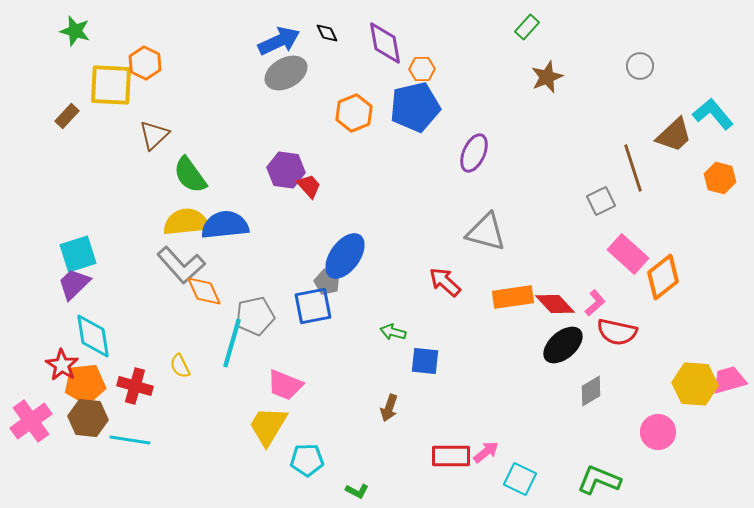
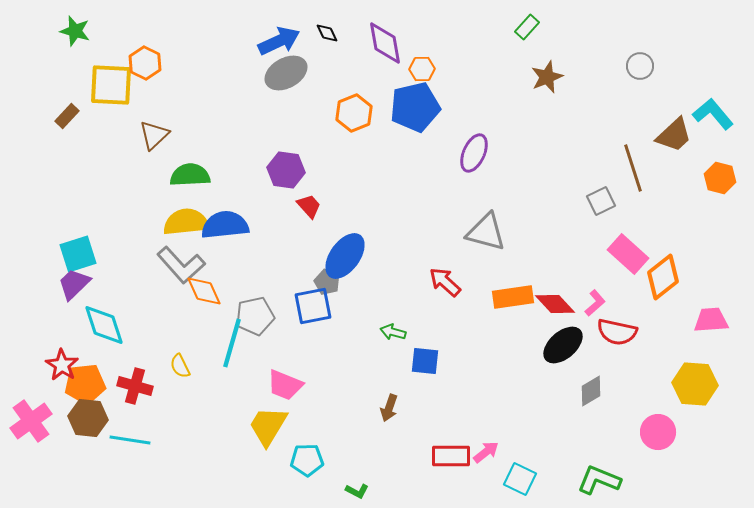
green semicircle at (190, 175): rotated 123 degrees clockwise
red trapezoid at (309, 186): moved 20 px down
cyan diamond at (93, 336): moved 11 px right, 11 px up; rotated 9 degrees counterclockwise
pink trapezoid at (729, 380): moved 18 px left, 60 px up; rotated 12 degrees clockwise
